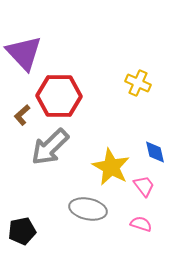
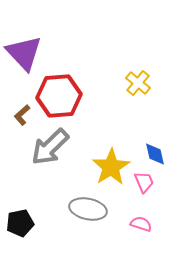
yellow cross: rotated 15 degrees clockwise
red hexagon: rotated 6 degrees counterclockwise
blue diamond: moved 2 px down
yellow star: rotated 12 degrees clockwise
pink trapezoid: moved 4 px up; rotated 15 degrees clockwise
black pentagon: moved 2 px left, 8 px up
